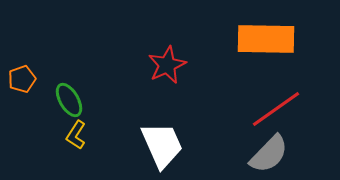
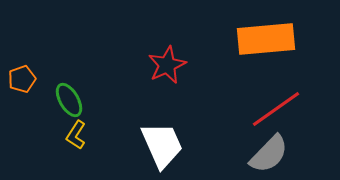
orange rectangle: rotated 6 degrees counterclockwise
